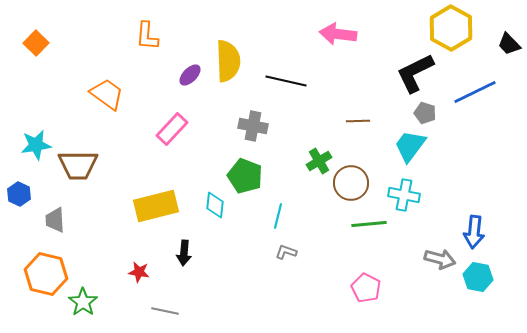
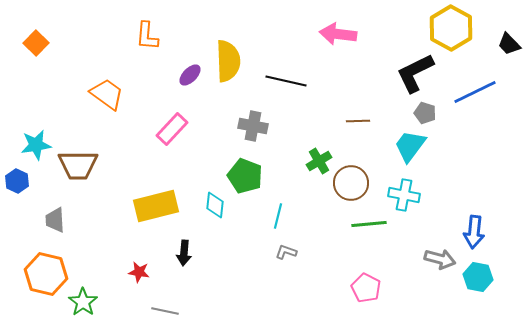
blue hexagon: moved 2 px left, 13 px up
